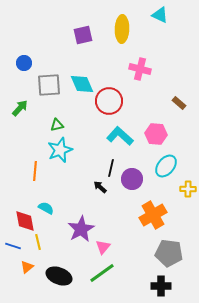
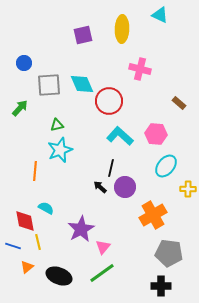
purple circle: moved 7 px left, 8 px down
